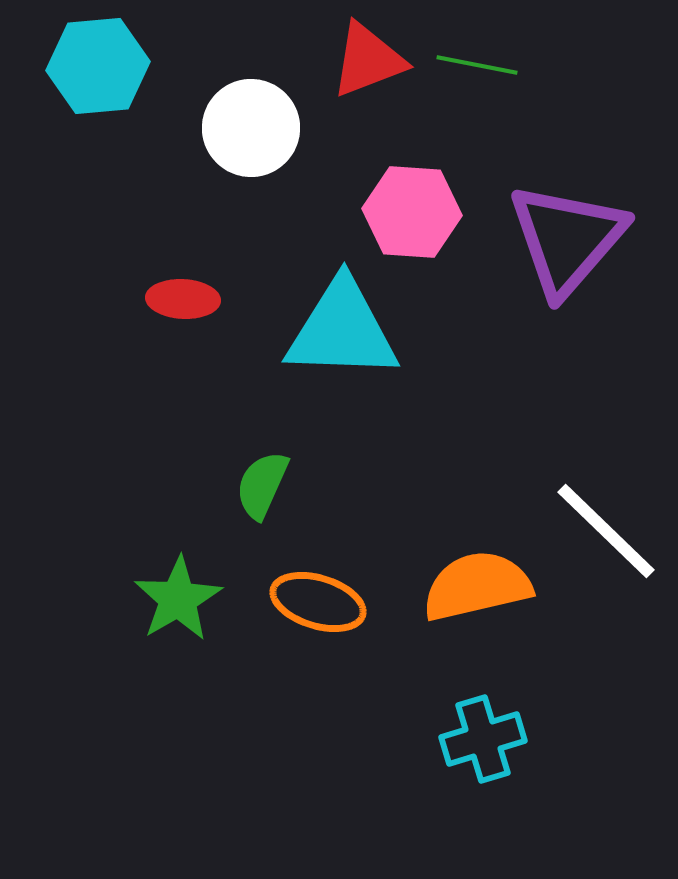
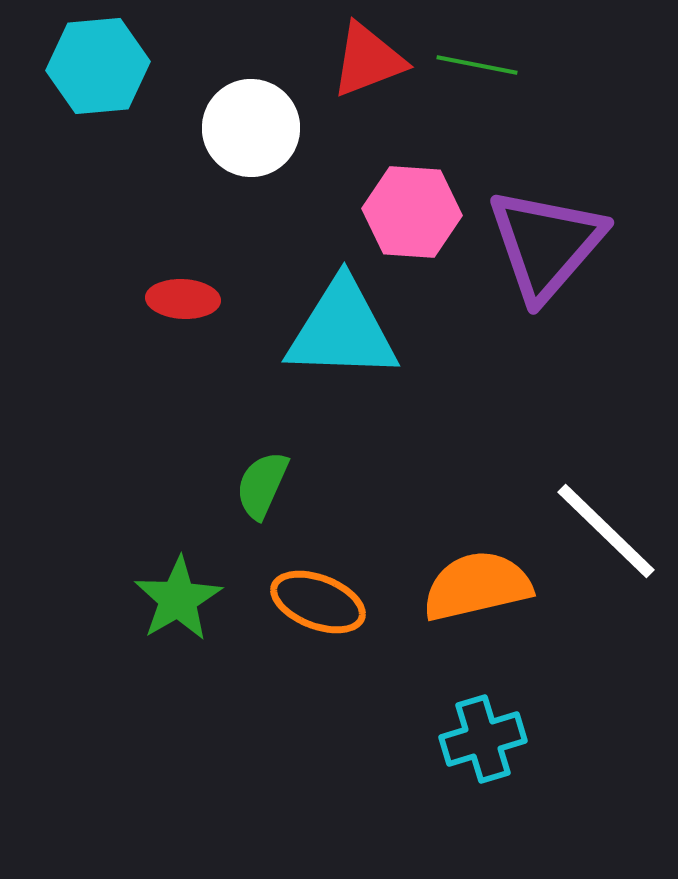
purple triangle: moved 21 px left, 5 px down
orange ellipse: rotated 4 degrees clockwise
